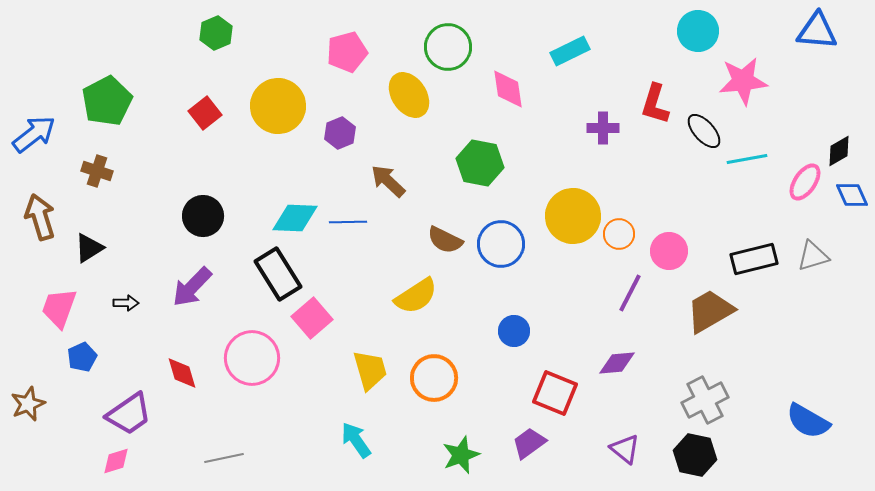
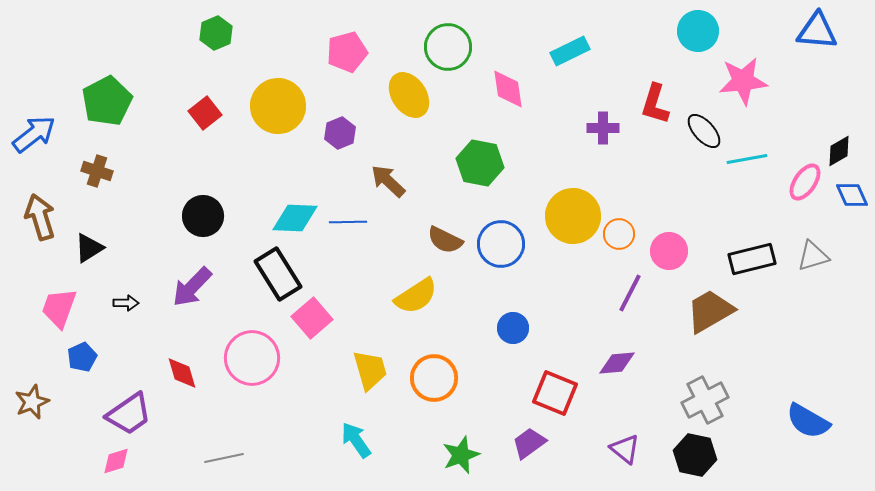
black rectangle at (754, 259): moved 2 px left
blue circle at (514, 331): moved 1 px left, 3 px up
brown star at (28, 404): moved 4 px right, 2 px up
